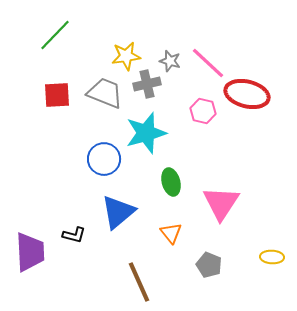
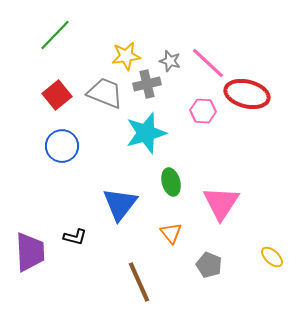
red square: rotated 36 degrees counterclockwise
pink hexagon: rotated 10 degrees counterclockwise
blue circle: moved 42 px left, 13 px up
blue triangle: moved 2 px right, 8 px up; rotated 12 degrees counterclockwise
black L-shape: moved 1 px right, 2 px down
yellow ellipse: rotated 40 degrees clockwise
